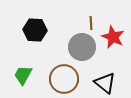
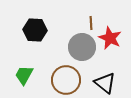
red star: moved 3 px left, 1 px down
green trapezoid: moved 1 px right
brown circle: moved 2 px right, 1 px down
